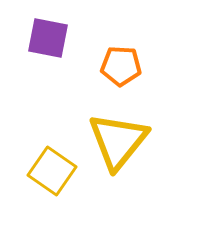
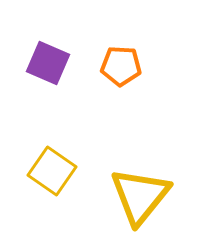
purple square: moved 25 px down; rotated 12 degrees clockwise
yellow triangle: moved 22 px right, 55 px down
